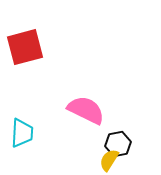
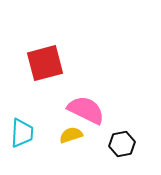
red square: moved 20 px right, 16 px down
black hexagon: moved 4 px right
yellow semicircle: moved 38 px left, 25 px up; rotated 40 degrees clockwise
